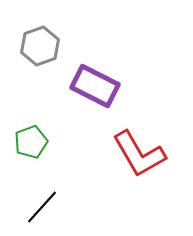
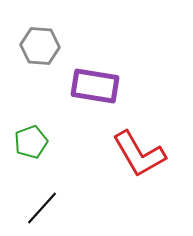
gray hexagon: rotated 24 degrees clockwise
purple rectangle: rotated 18 degrees counterclockwise
black line: moved 1 px down
